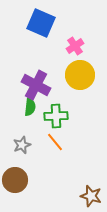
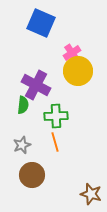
pink cross: moved 3 px left, 7 px down
yellow circle: moved 2 px left, 4 px up
green semicircle: moved 7 px left, 2 px up
orange line: rotated 24 degrees clockwise
brown circle: moved 17 px right, 5 px up
brown star: moved 2 px up
